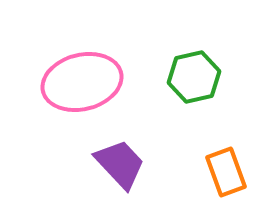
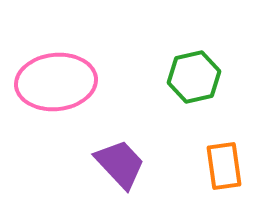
pink ellipse: moved 26 px left; rotated 8 degrees clockwise
orange rectangle: moved 2 px left, 6 px up; rotated 12 degrees clockwise
